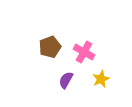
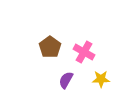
brown pentagon: rotated 15 degrees counterclockwise
yellow star: rotated 24 degrees clockwise
